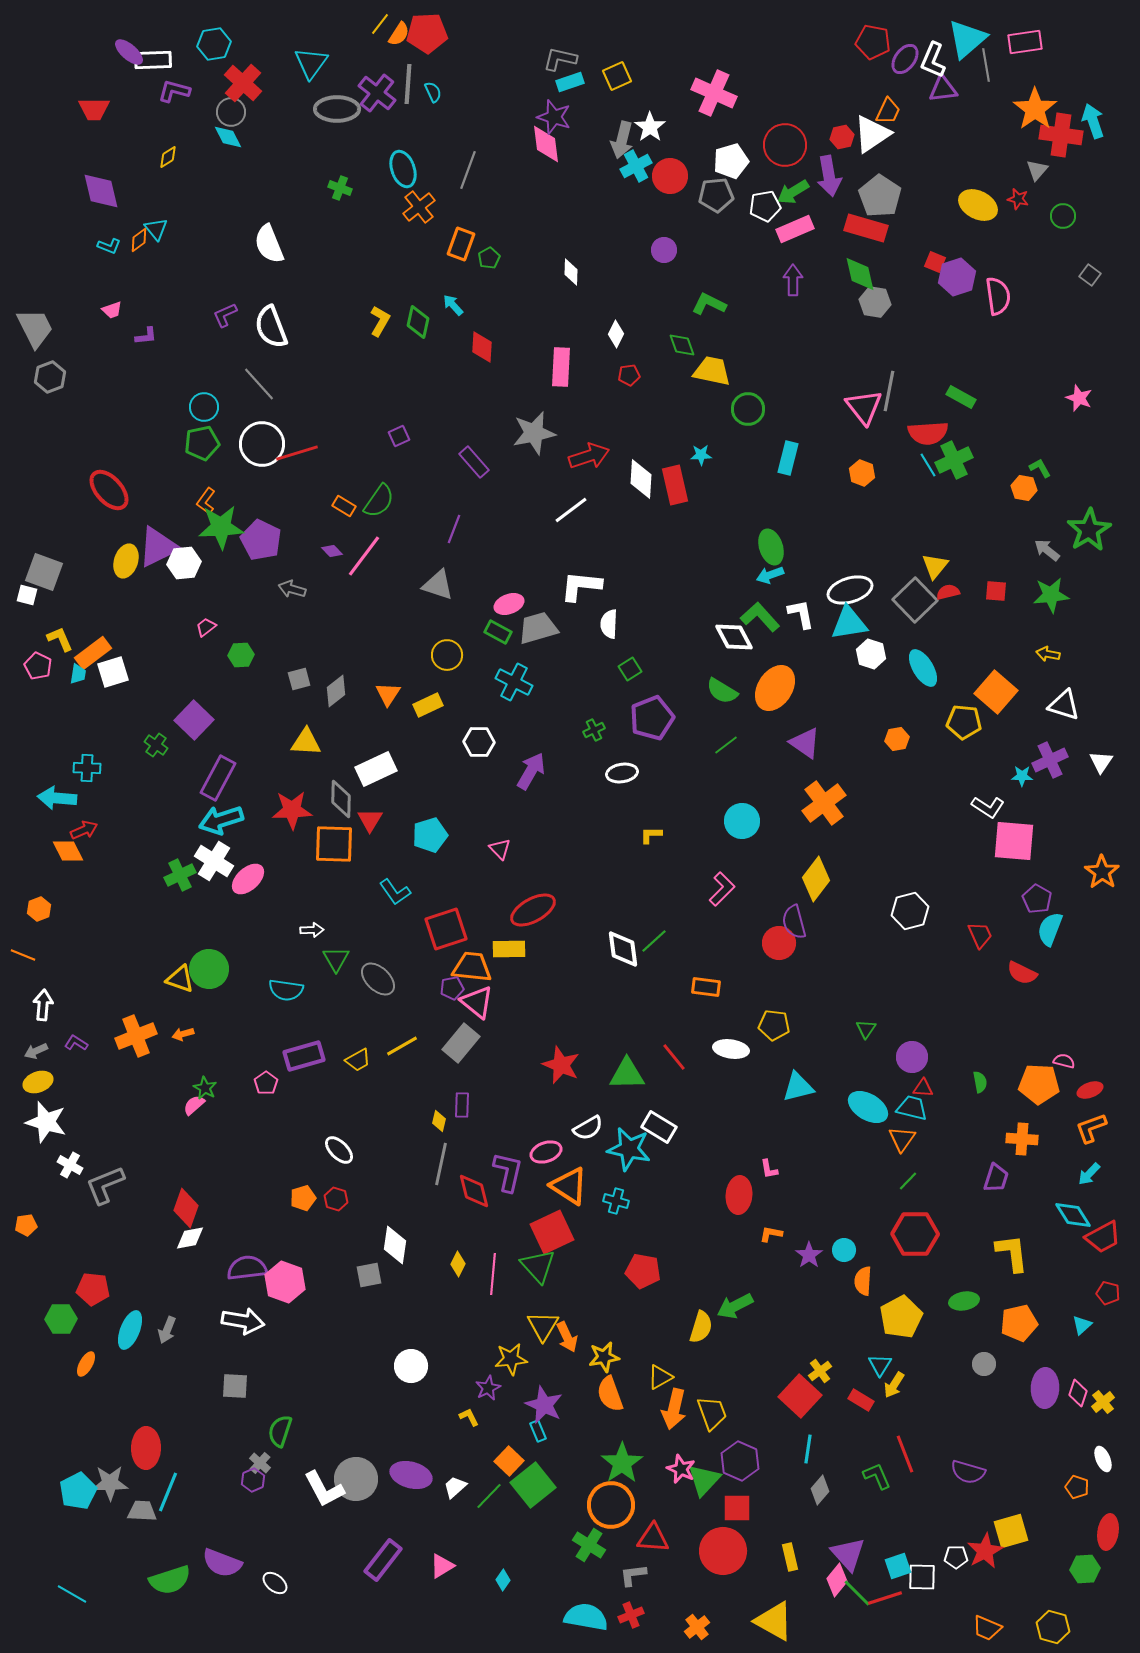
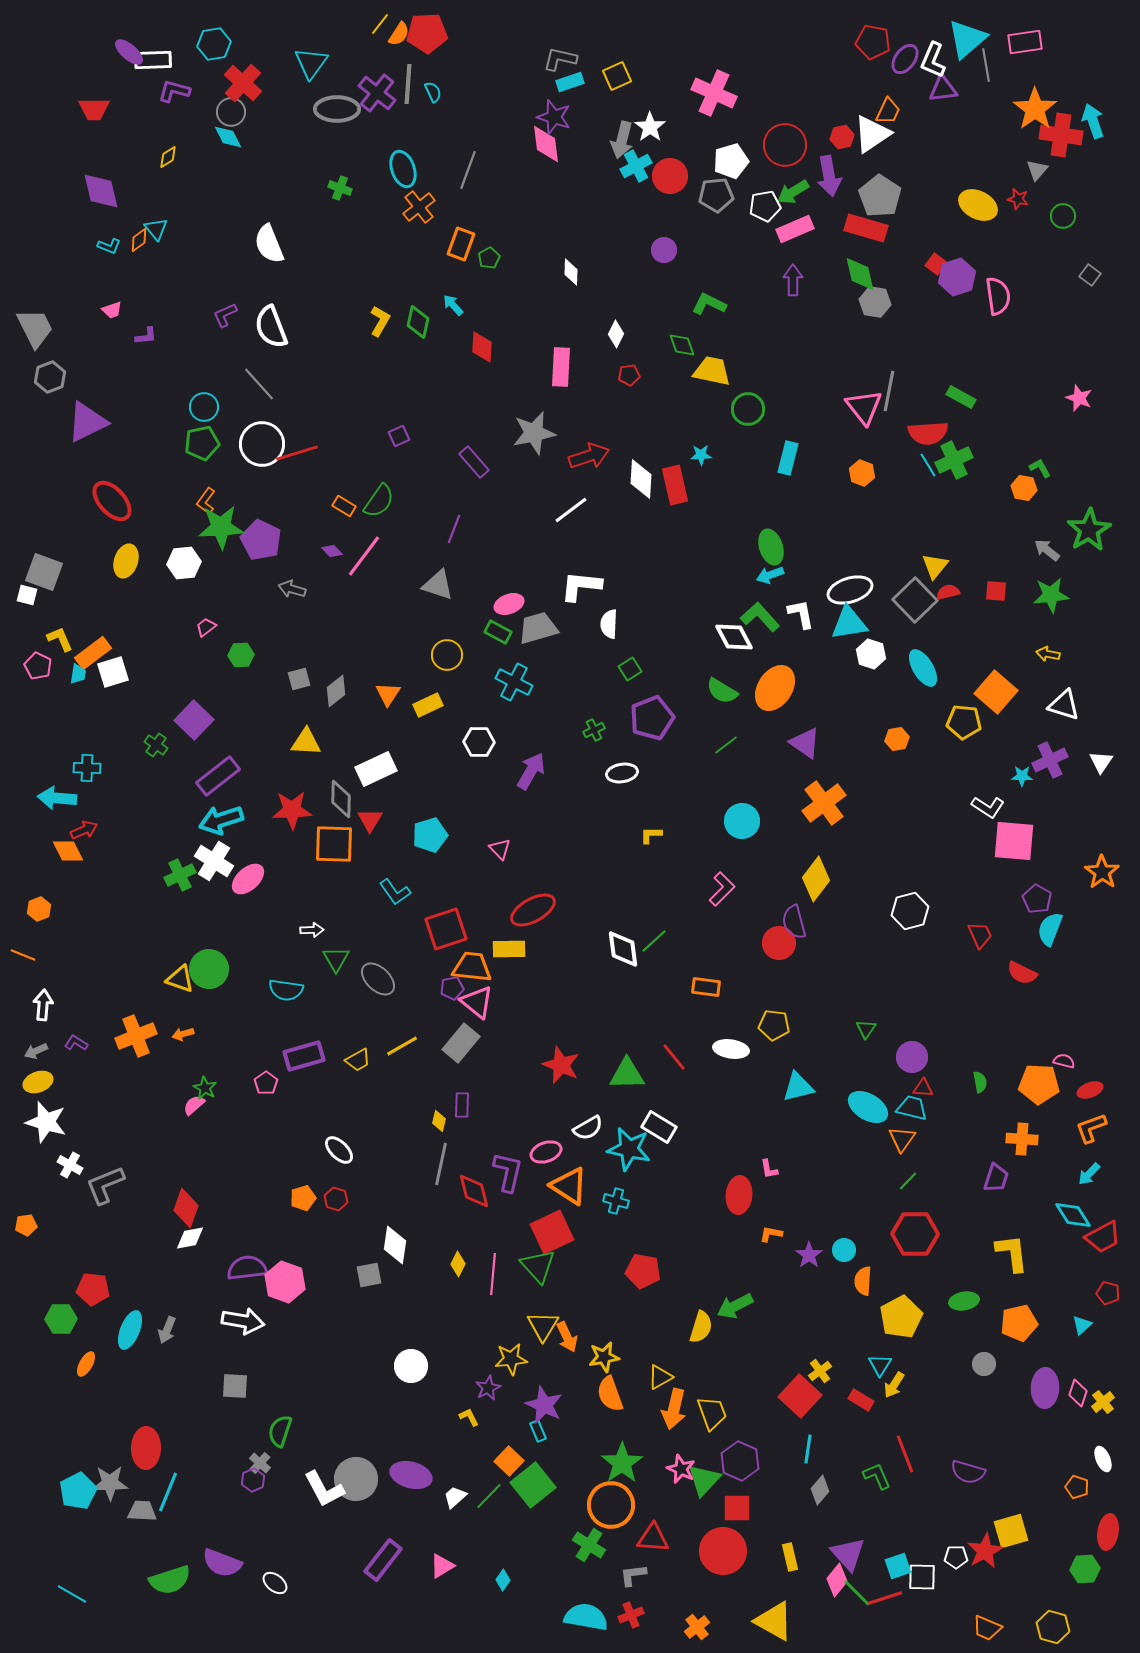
red square at (935, 262): moved 1 px right, 2 px down; rotated 15 degrees clockwise
red ellipse at (109, 490): moved 3 px right, 11 px down
purple triangle at (158, 547): moved 71 px left, 125 px up
purple rectangle at (218, 778): moved 2 px up; rotated 24 degrees clockwise
white trapezoid at (455, 1487): moved 10 px down
